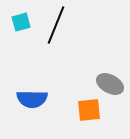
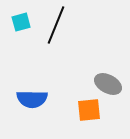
gray ellipse: moved 2 px left
